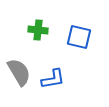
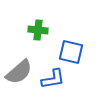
blue square: moved 8 px left, 15 px down
gray semicircle: rotated 80 degrees clockwise
